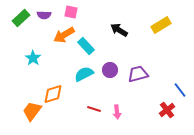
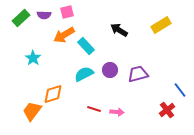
pink square: moved 4 px left; rotated 24 degrees counterclockwise
pink arrow: rotated 80 degrees counterclockwise
